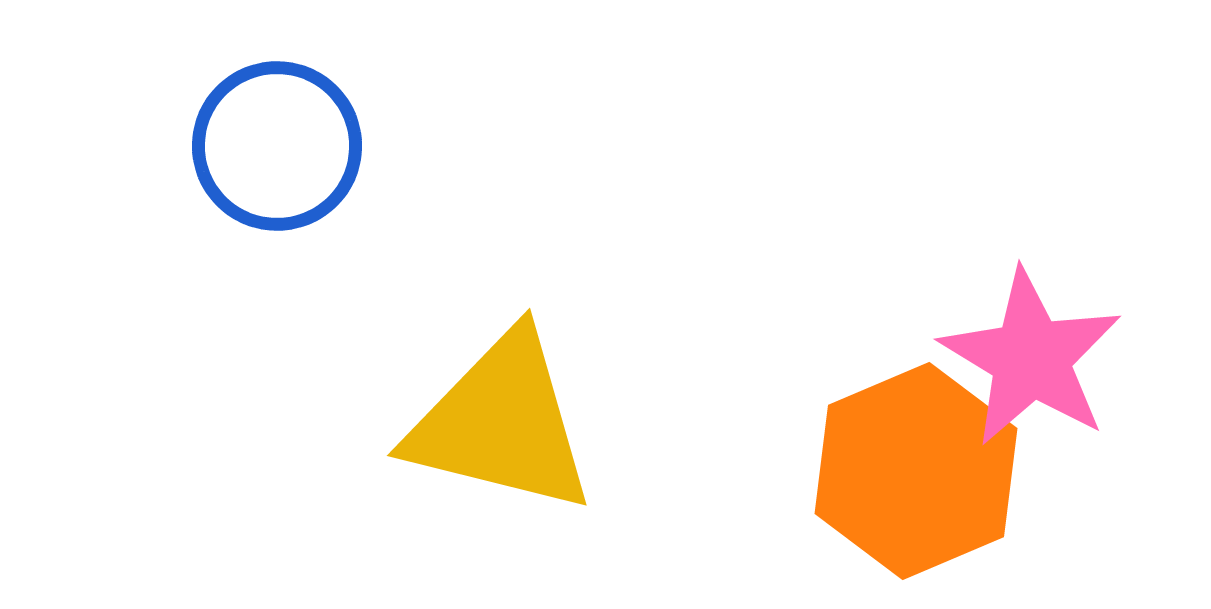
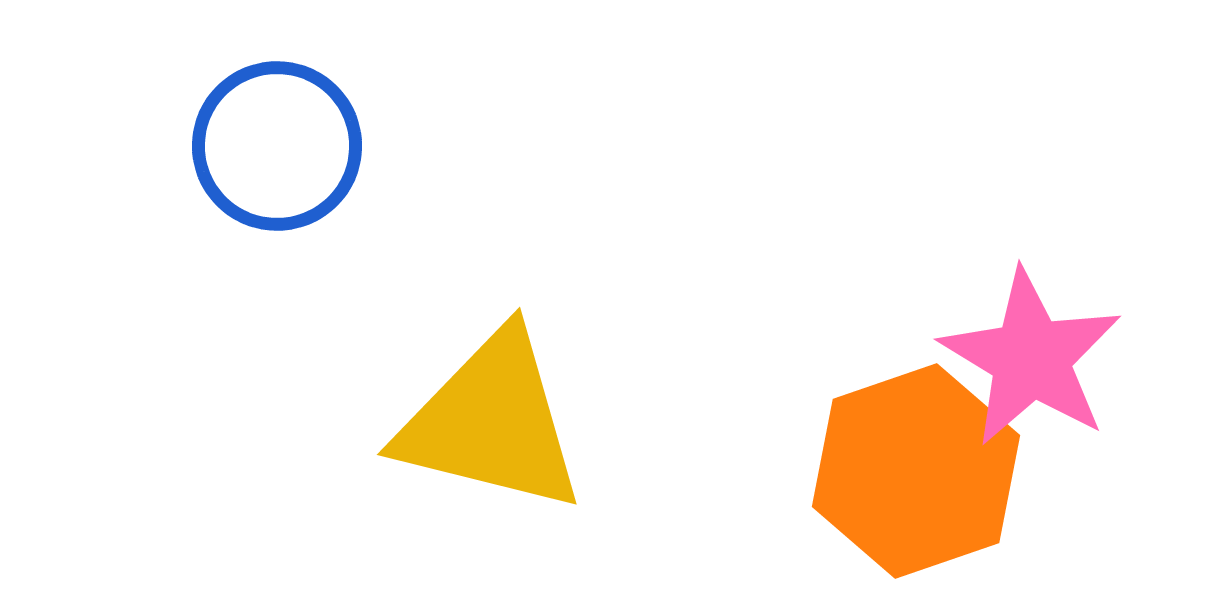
yellow triangle: moved 10 px left, 1 px up
orange hexagon: rotated 4 degrees clockwise
